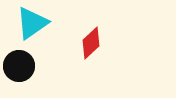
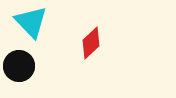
cyan triangle: moved 1 px left, 1 px up; rotated 39 degrees counterclockwise
